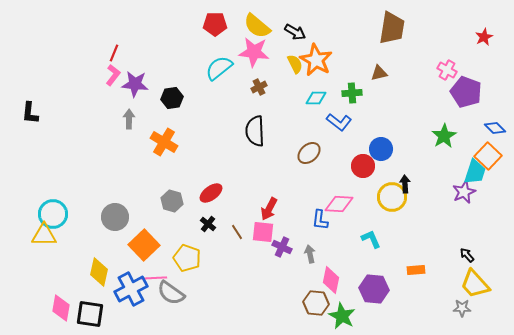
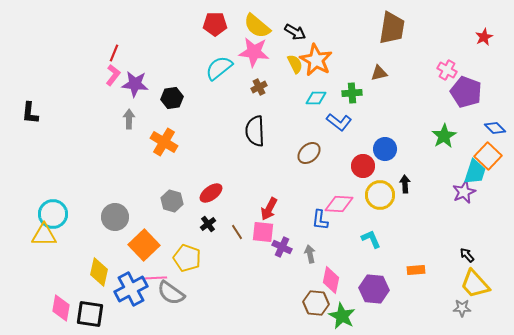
blue circle at (381, 149): moved 4 px right
yellow circle at (392, 197): moved 12 px left, 2 px up
black cross at (208, 224): rotated 14 degrees clockwise
